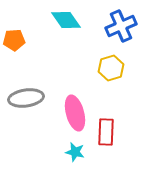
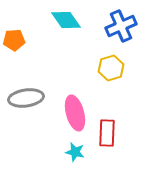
red rectangle: moved 1 px right, 1 px down
